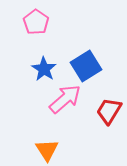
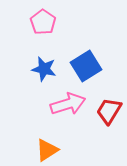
pink pentagon: moved 7 px right
blue star: rotated 20 degrees counterclockwise
pink arrow: moved 3 px right, 5 px down; rotated 24 degrees clockwise
orange triangle: rotated 30 degrees clockwise
